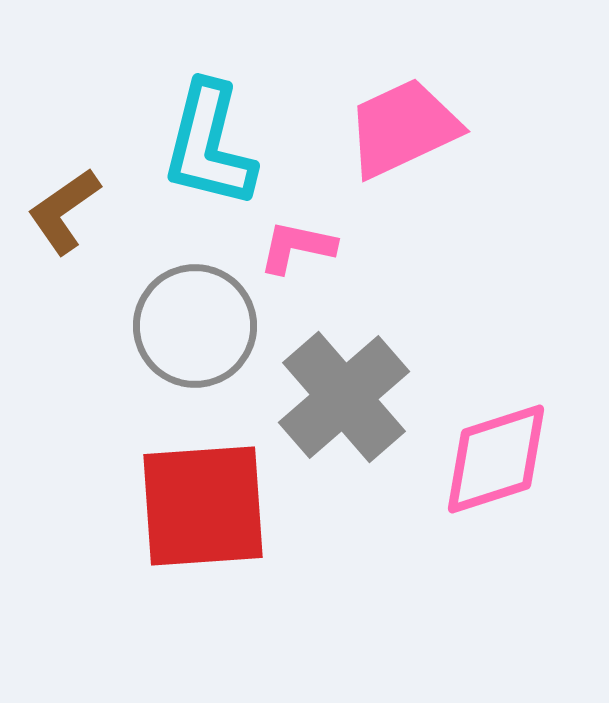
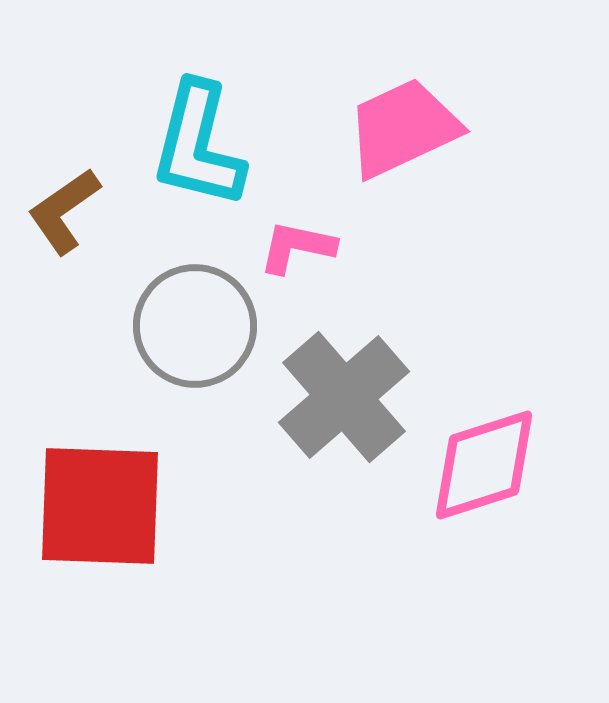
cyan L-shape: moved 11 px left
pink diamond: moved 12 px left, 6 px down
red square: moved 103 px left; rotated 6 degrees clockwise
